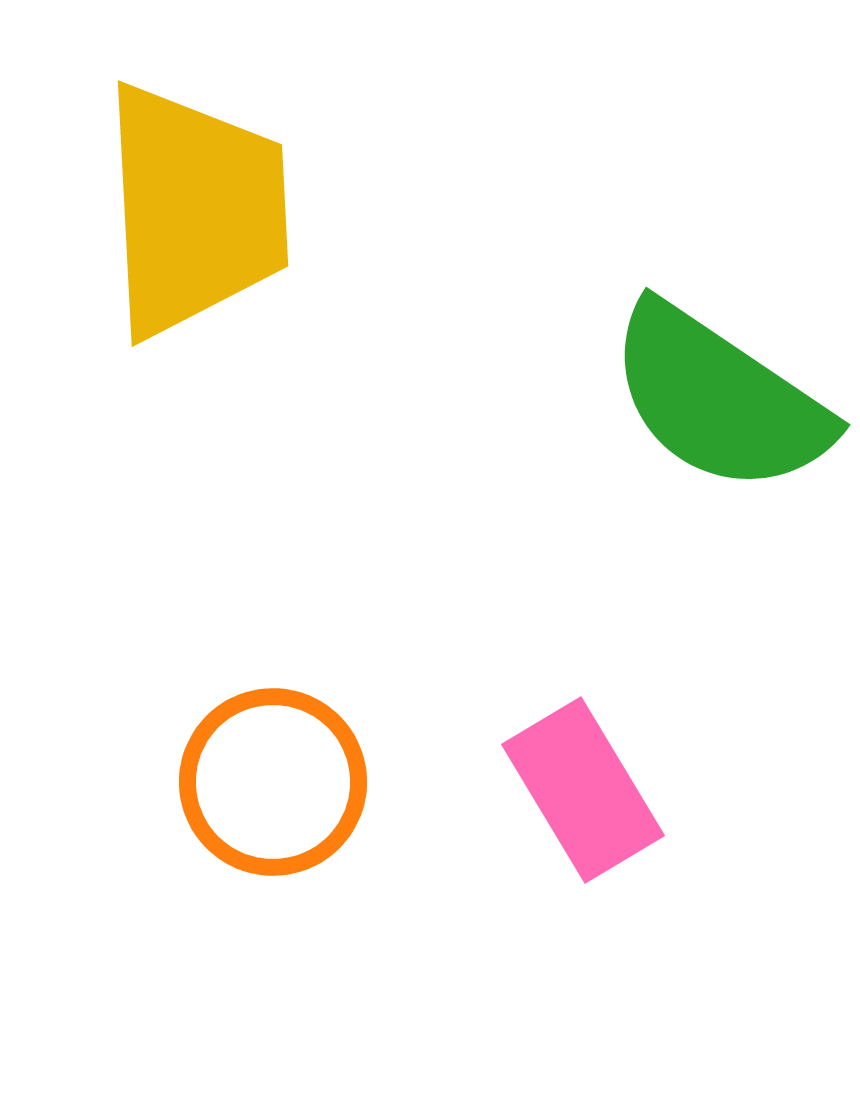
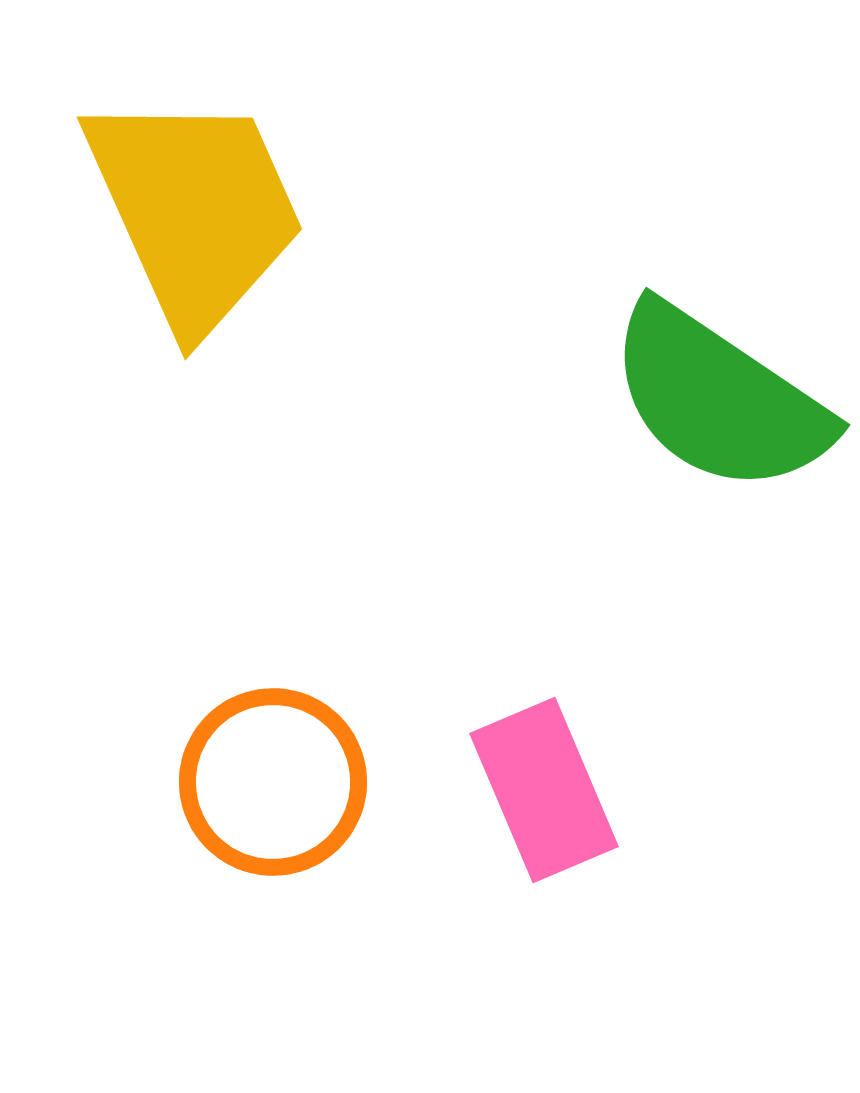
yellow trapezoid: rotated 21 degrees counterclockwise
pink rectangle: moved 39 px left; rotated 8 degrees clockwise
